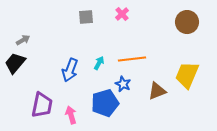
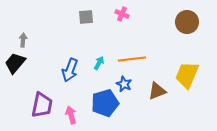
pink cross: rotated 24 degrees counterclockwise
gray arrow: rotated 56 degrees counterclockwise
blue star: moved 1 px right
